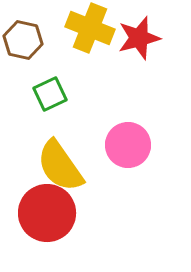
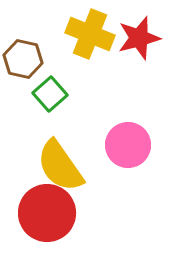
yellow cross: moved 6 px down
brown hexagon: moved 19 px down
green square: rotated 16 degrees counterclockwise
